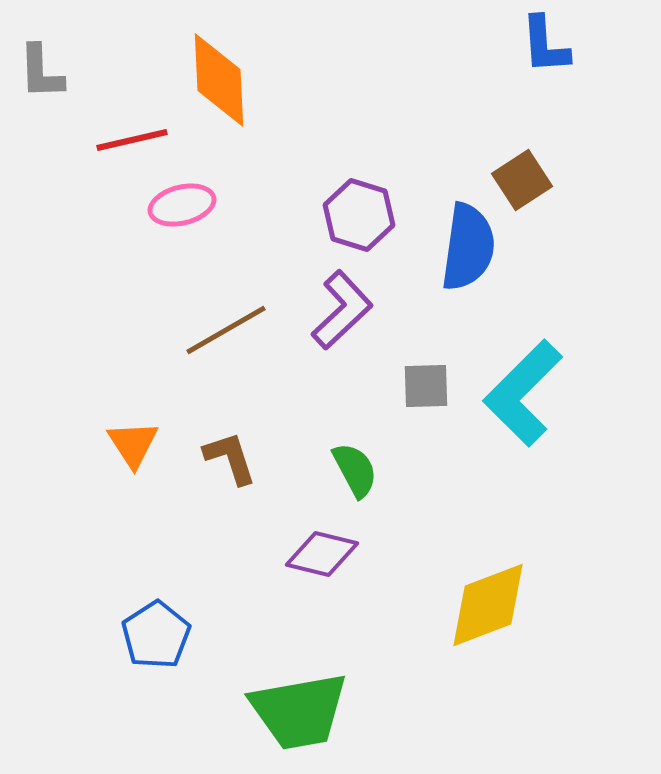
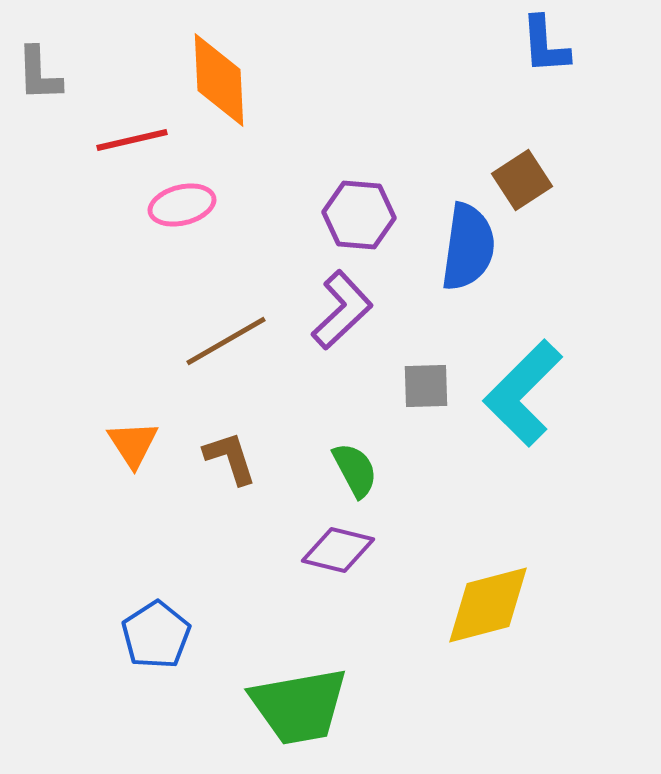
gray L-shape: moved 2 px left, 2 px down
purple hexagon: rotated 12 degrees counterclockwise
brown line: moved 11 px down
purple diamond: moved 16 px right, 4 px up
yellow diamond: rotated 6 degrees clockwise
green trapezoid: moved 5 px up
